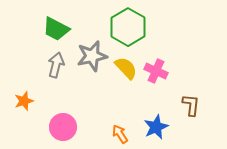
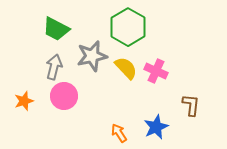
gray arrow: moved 2 px left, 2 px down
pink circle: moved 1 px right, 31 px up
orange arrow: moved 1 px left, 1 px up
